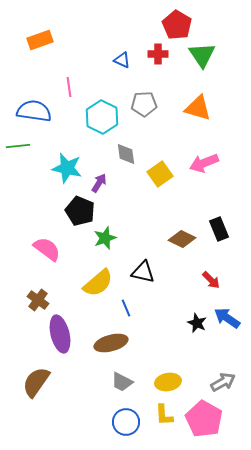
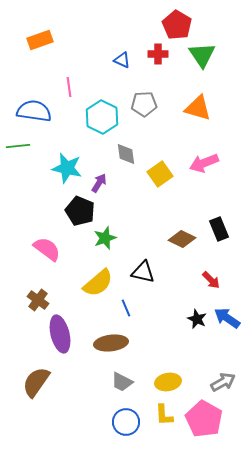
black star: moved 4 px up
brown ellipse: rotated 8 degrees clockwise
